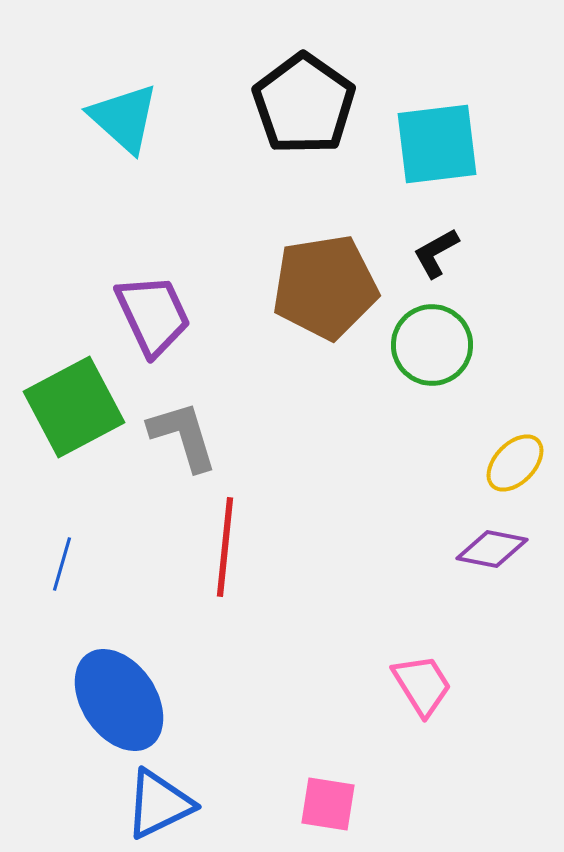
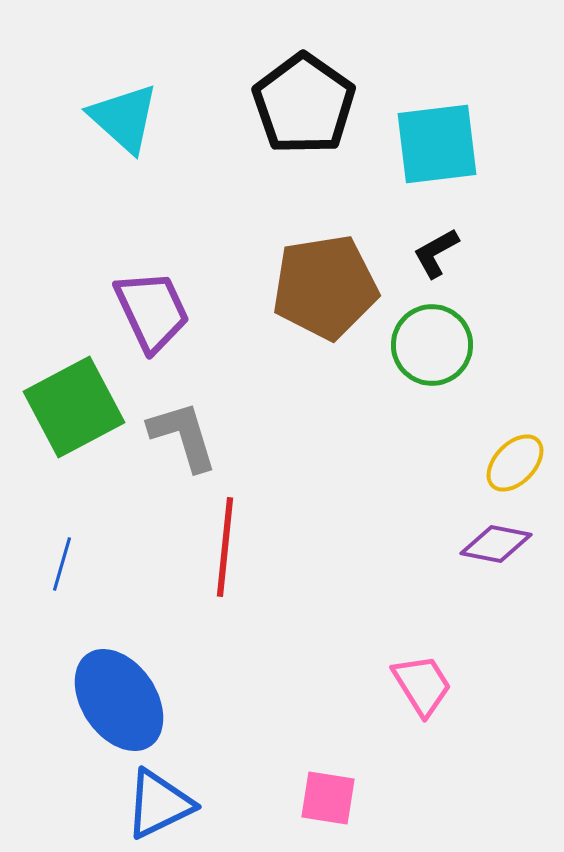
purple trapezoid: moved 1 px left, 4 px up
purple diamond: moved 4 px right, 5 px up
pink square: moved 6 px up
